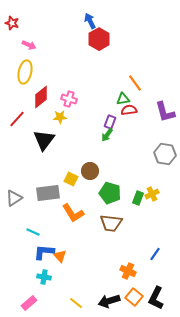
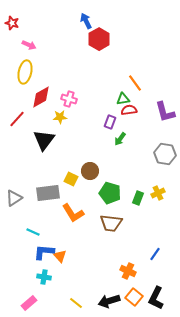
blue arrow: moved 4 px left
red diamond: rotated 10 degrees clockwise
green arrow: moved 13 px right, 4 px down
yellow cross: moved 6 px right, 1 px up
